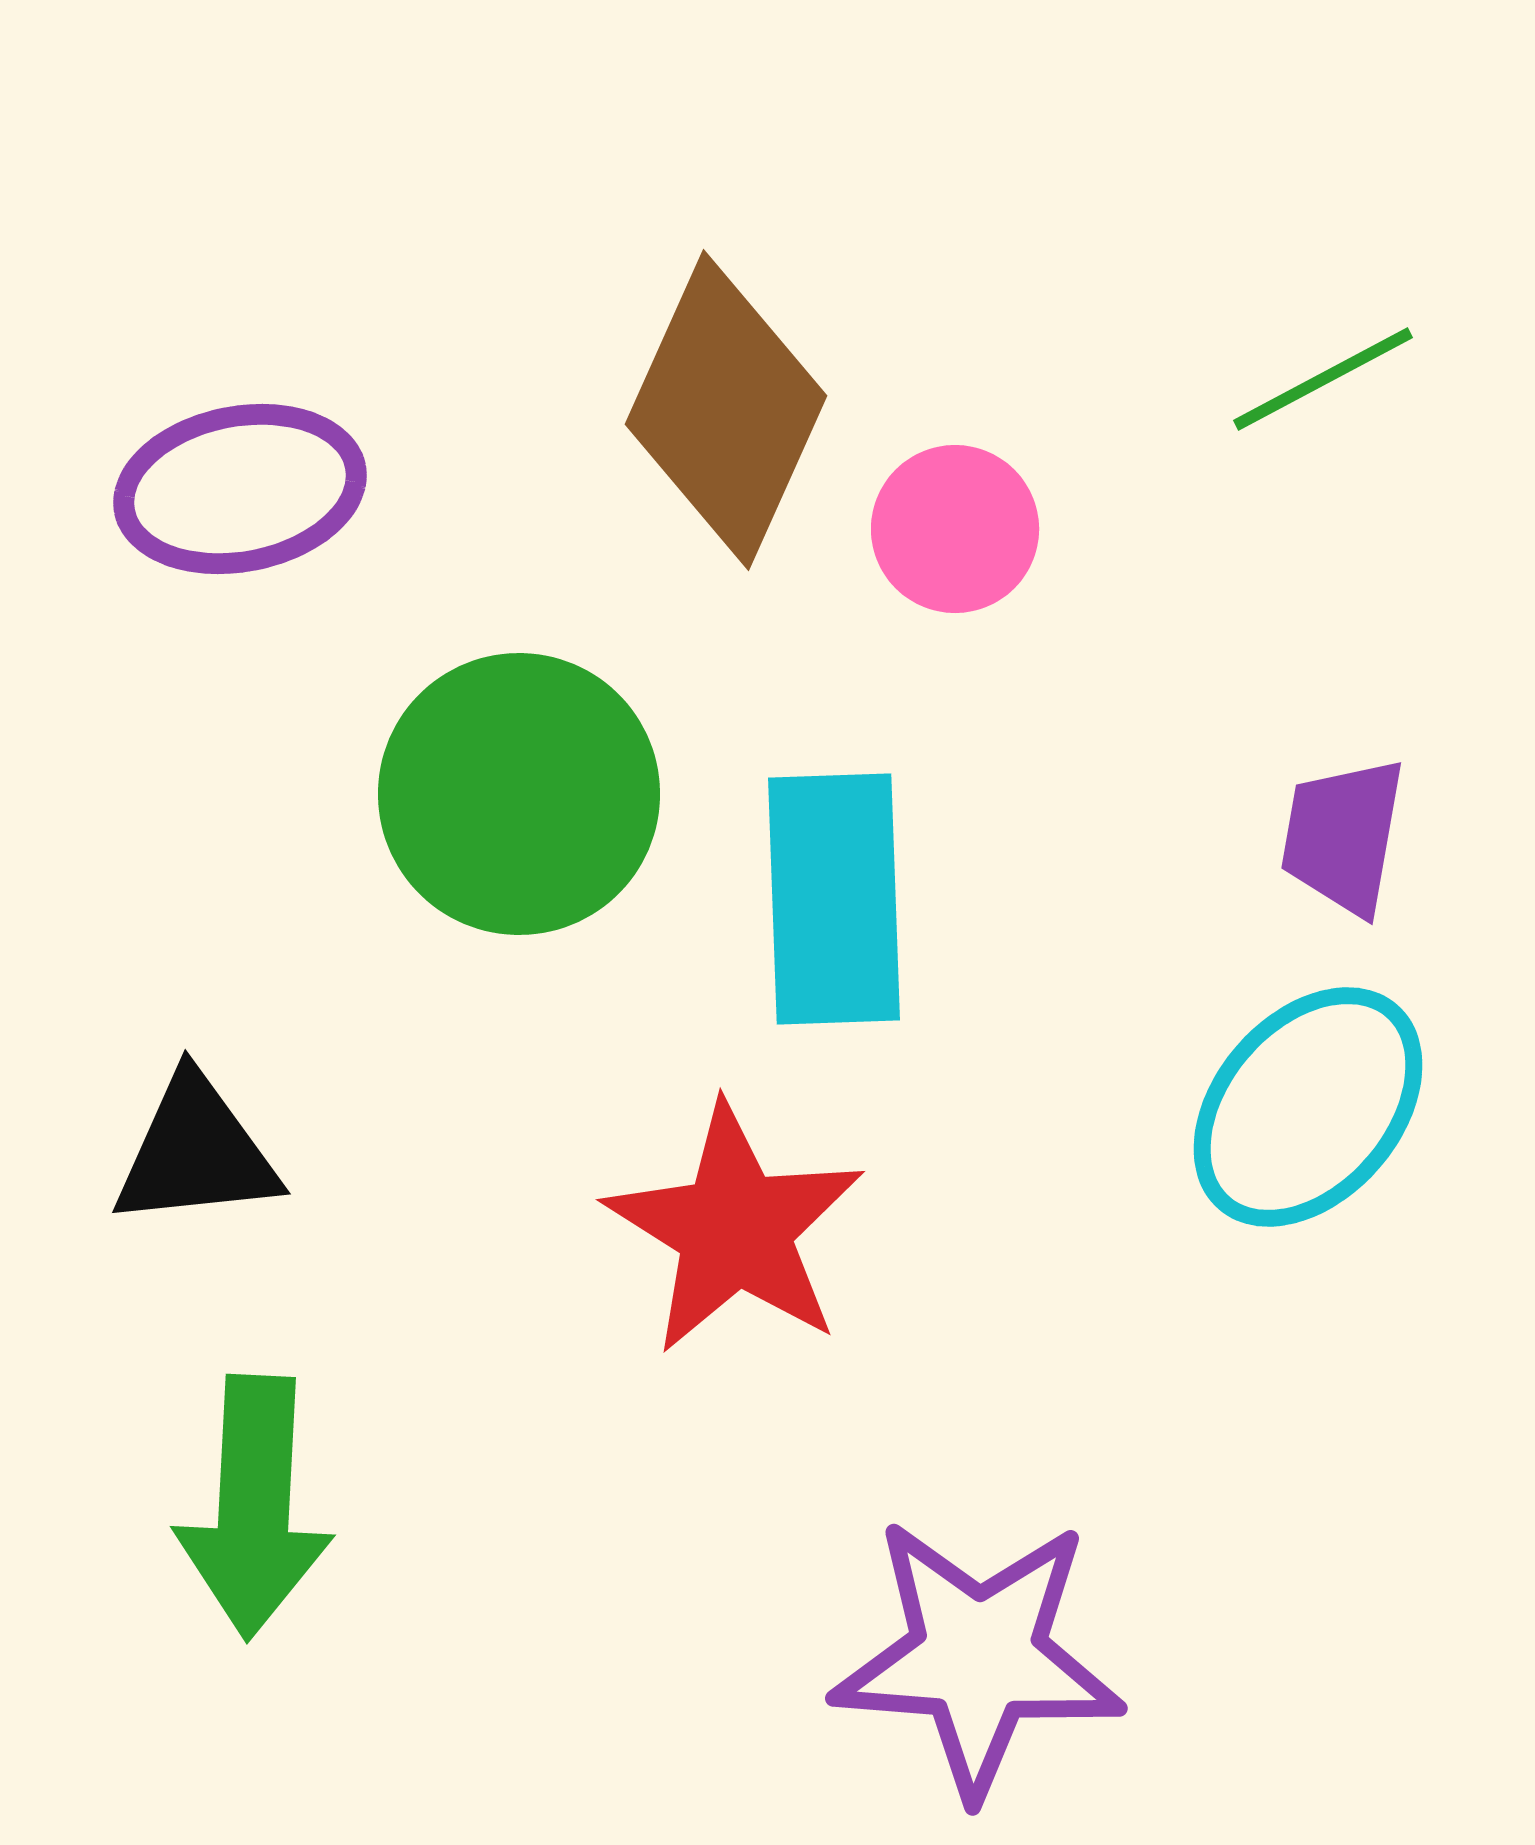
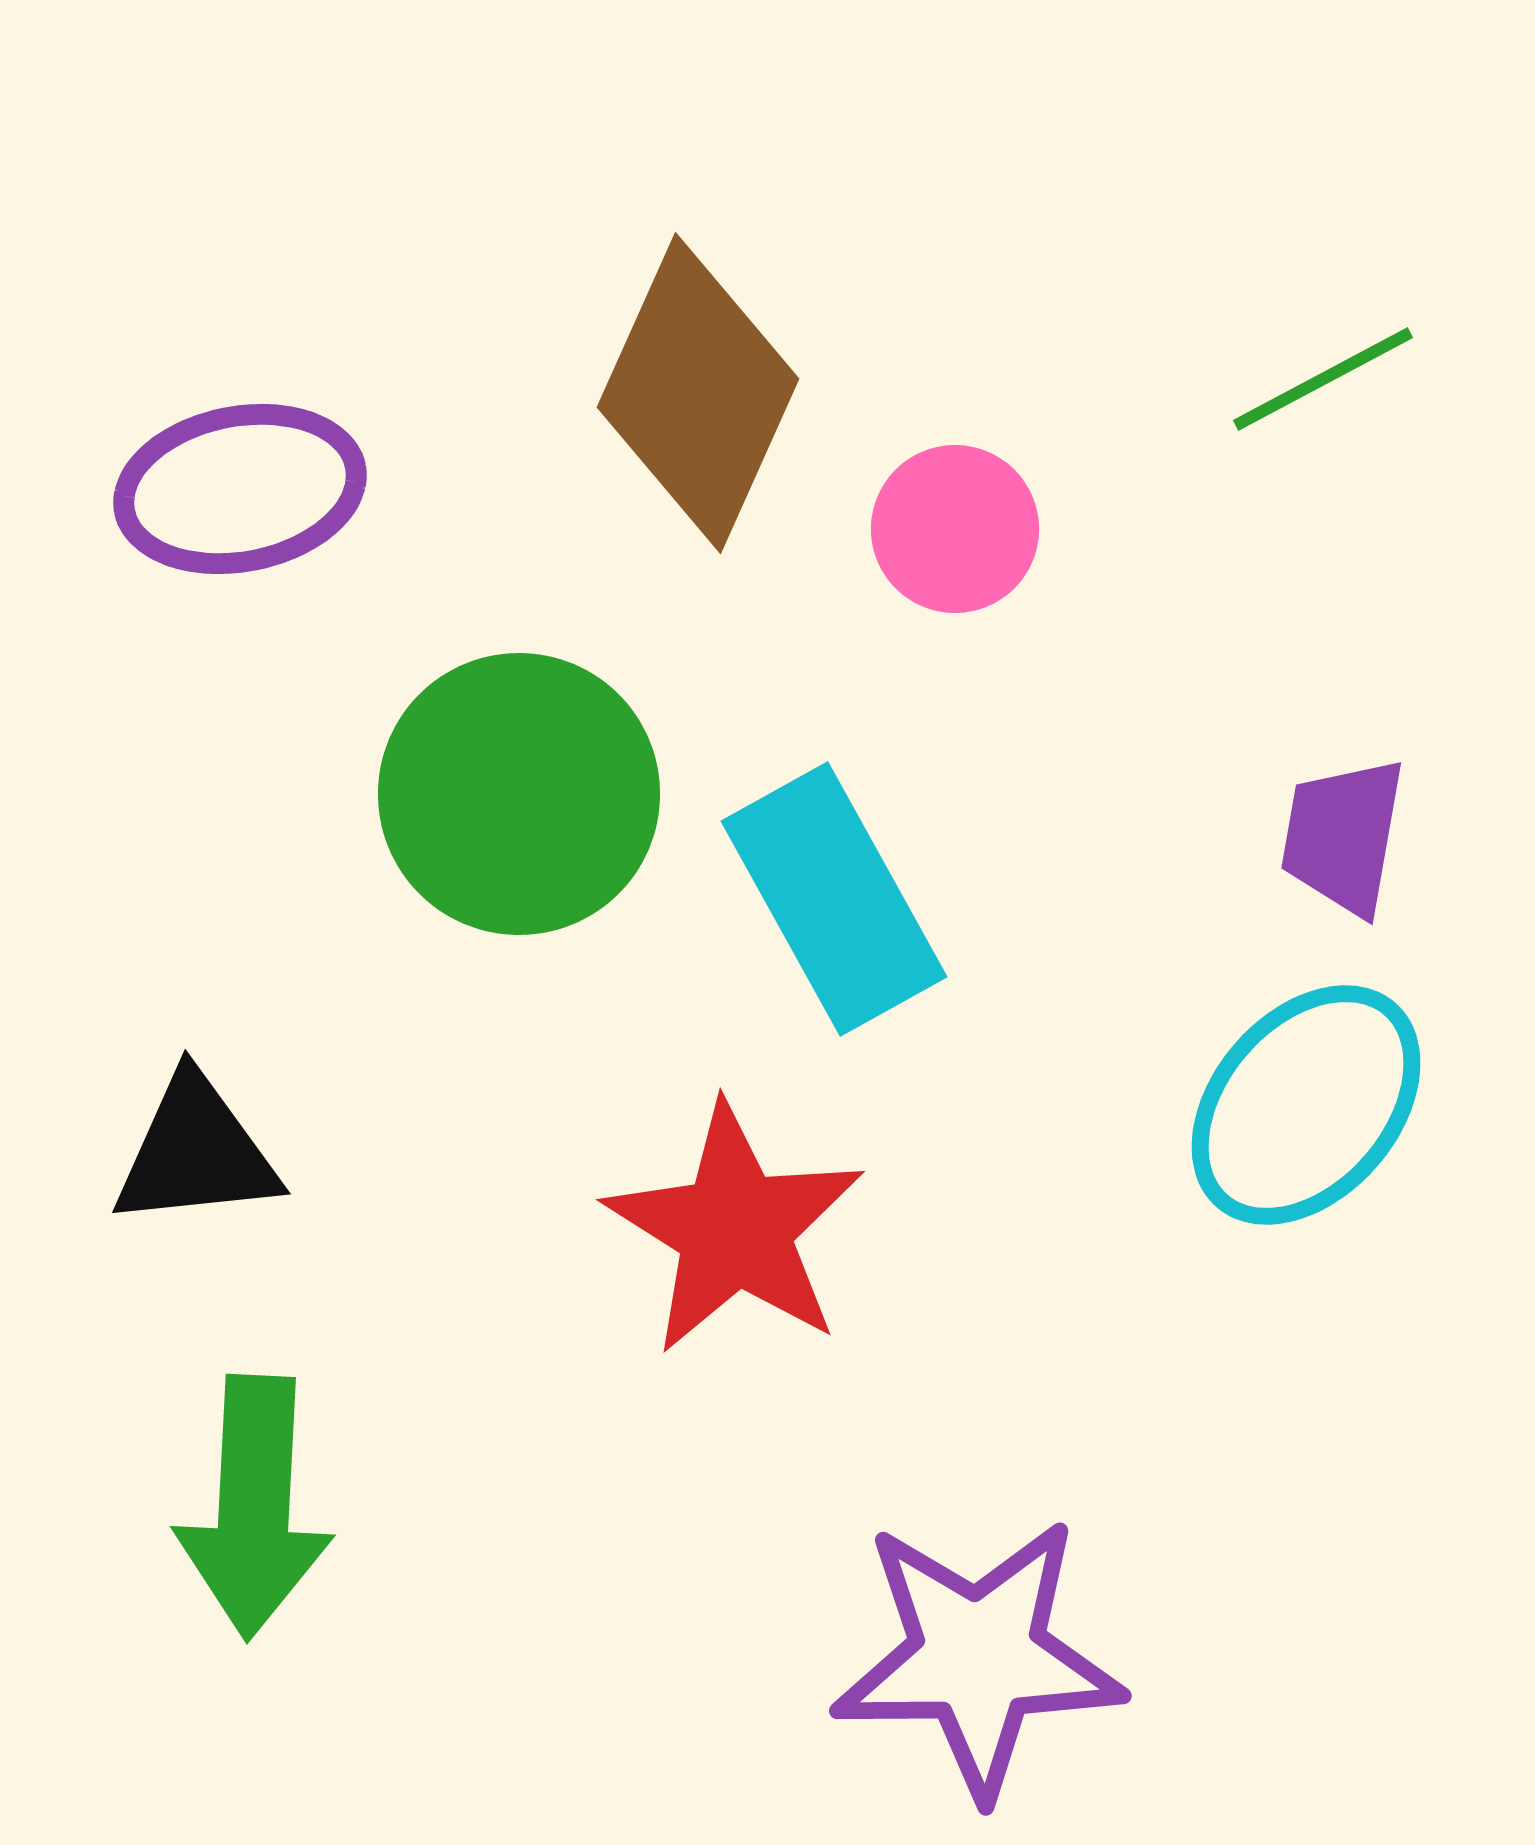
brown diamond: moved 28 px left, 17 px up
cyan rectangle: rotated 27 degrees counterclockwise
cyan ellipse: moved 2 px left, 2 px up
purple star: rotated 5 degrees counterclockwise
